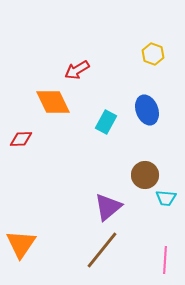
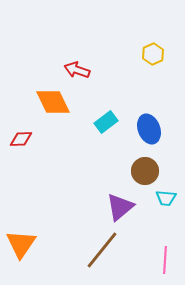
yellow hexagon: rotated 15 degrees clockwise
red arrow: rotated 50 degrees clockwise
blue ellipse: moved 2 px right, 19 px down
cyan rectangle: rotated 25 degrees clockwise
brown circle: moved 4 px up
purple triangle: moved 12 px right
